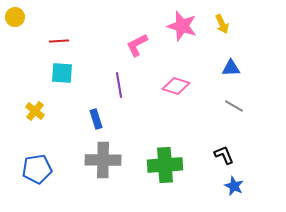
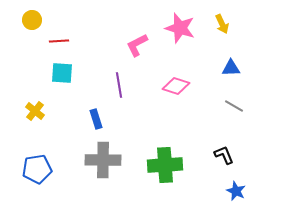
yellow circle: moved 17 px right, 3 px down
pink star: moved 2 px left, 2 px down
blue star: moved 2 px right, 5 px down
